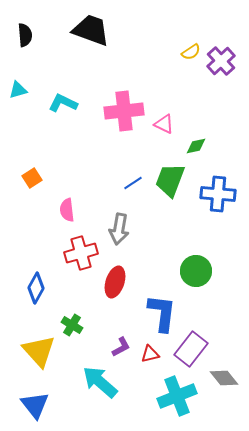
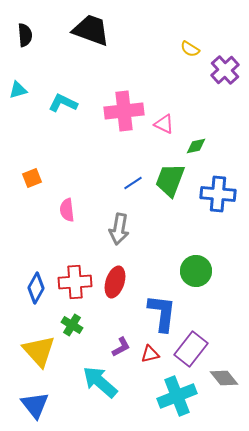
yellow semicircle: moved 1 px left, 3 px up; rotated 66 degrees clockwise
purple cross: moved 4 px right, 9 px down
orange square: rotated 12 degrees clockwise
red cross: moved 6 px left, 29 px down; rotated 12 degrees clockwise
